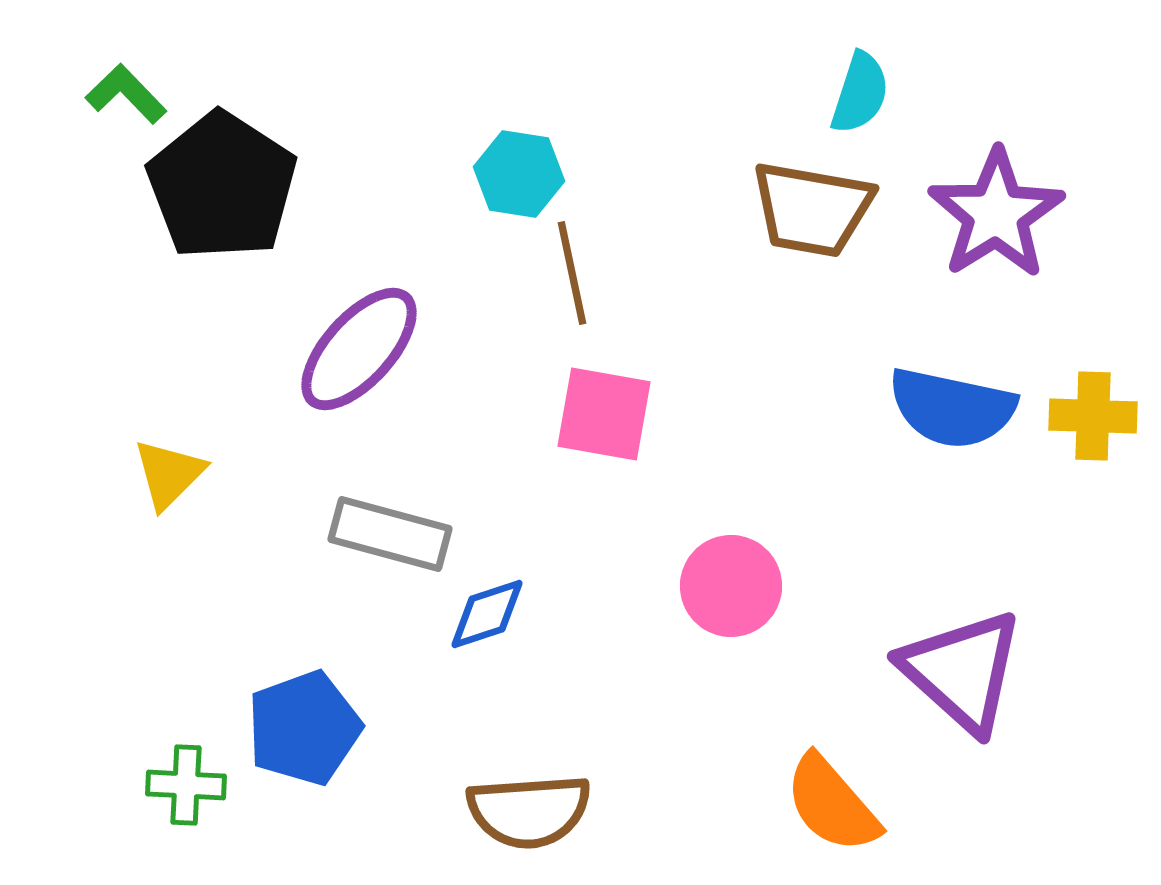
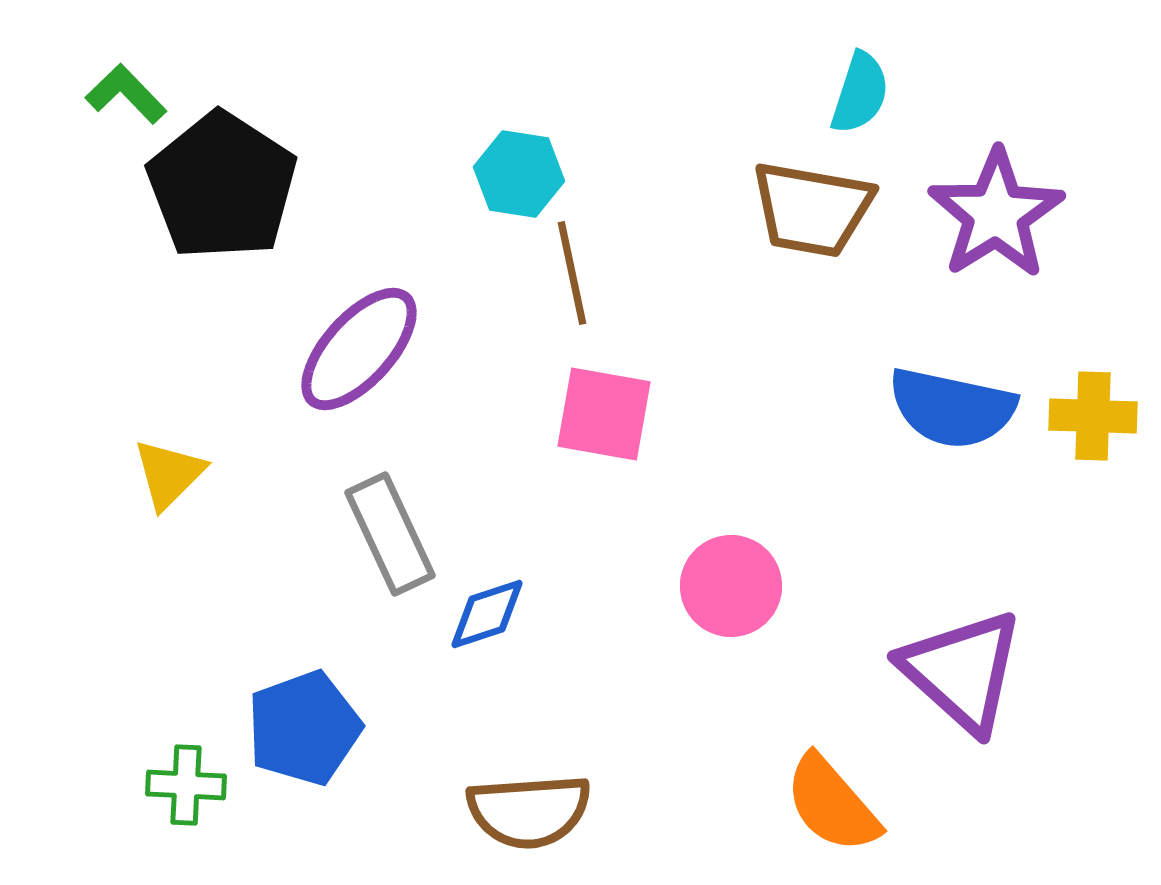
gray rectangle: rotated 50 degrees clockwise
